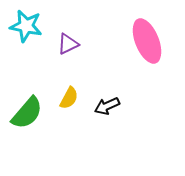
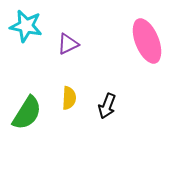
yellow semicircle: rotated 25 degrees counterclockwise
black arrow: rotated 45 degrees counterclockwise
green semicircle: rotated 9 degrees counterclockwise
